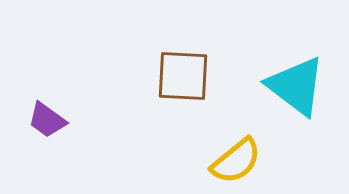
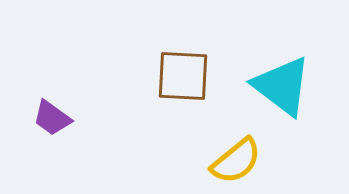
cyan triangle: moved 14 px left
purple trapezoid: moved 5 px right, 2 px up
